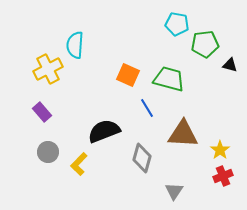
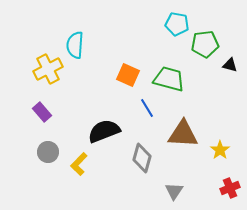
red cross: moved 7 px right, 12 px down
